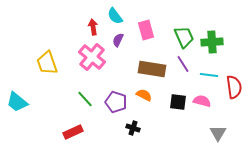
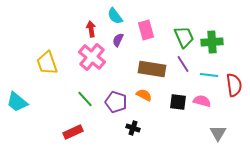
red arrow: moved 2 px left, 2 px down
red semicircle: moved 2 px up
